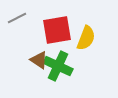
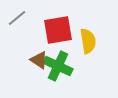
gray line: rotated 12 degrees counterclockwise
red square: moved 1 px right
yellow semicircle: moved 2 px right, 3 px down; rotated 30 degrees counterclockwise
